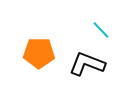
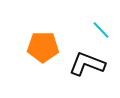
orange pentagon: moved 4 px right, 6 px up
